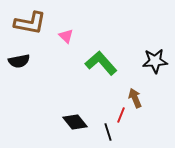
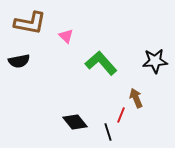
brown arrow: moved 1 px right
